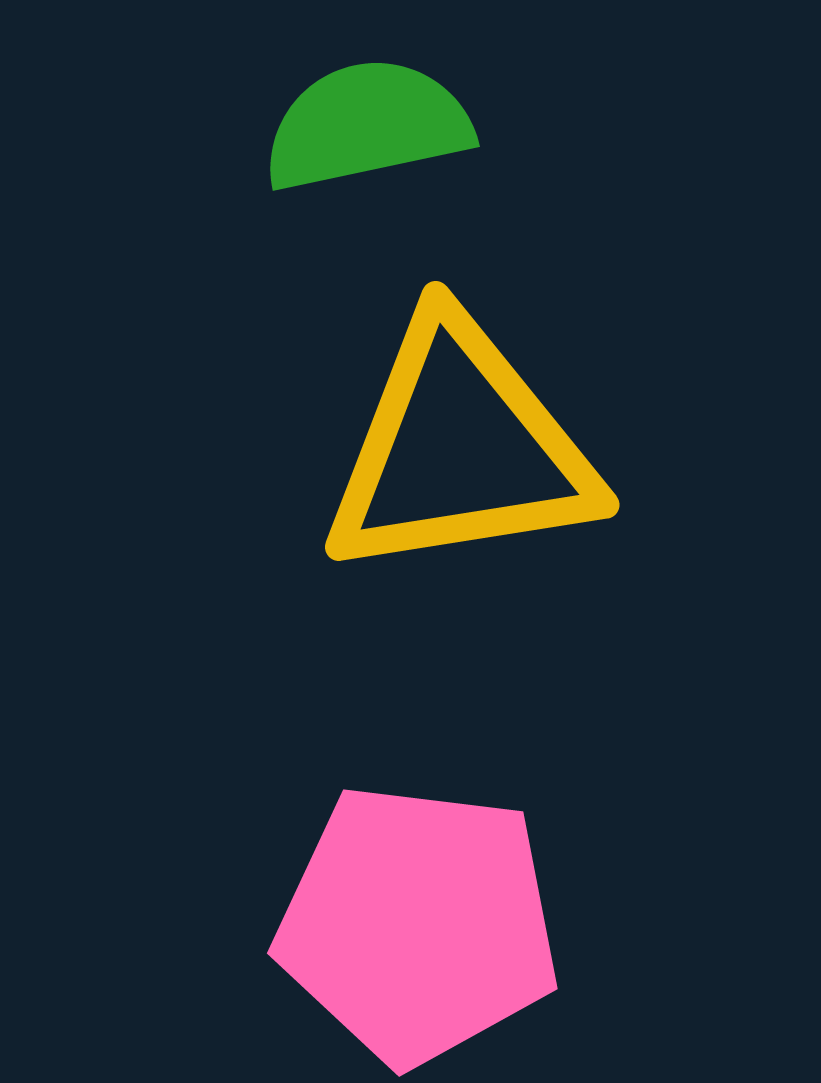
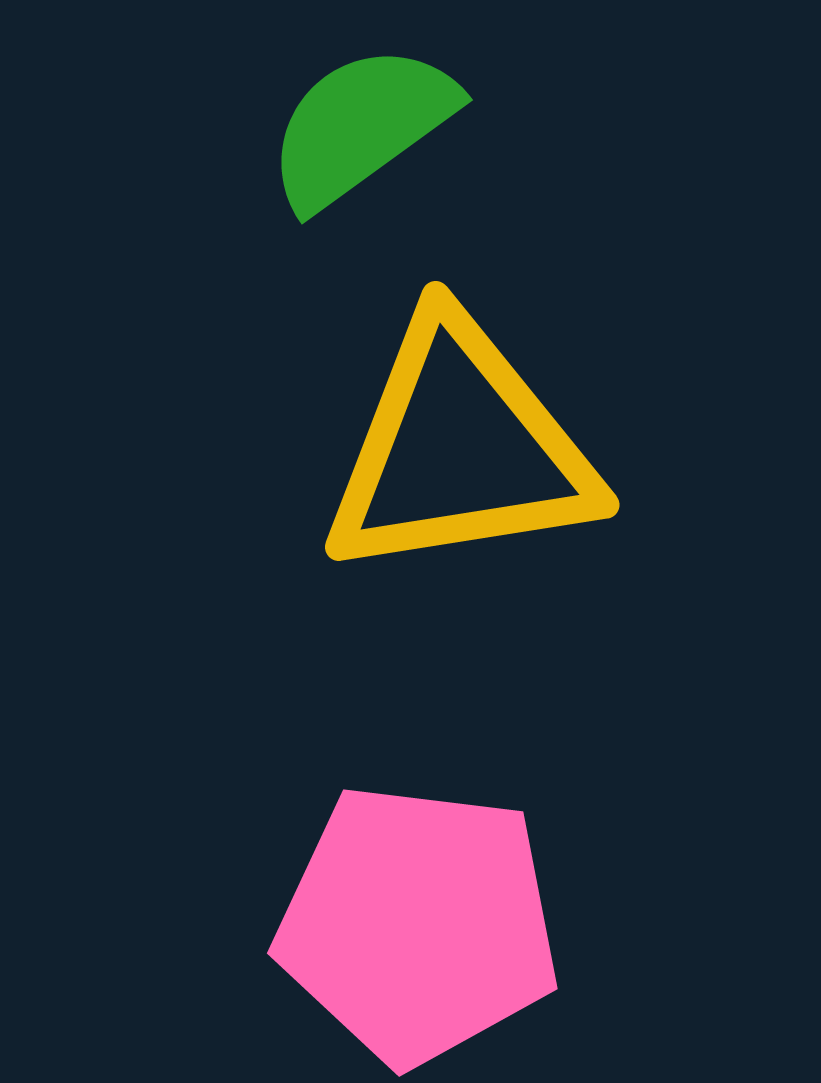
green semicircle: moved 6 px left, 1 px down; rotated 24 degrees counterclockwise
